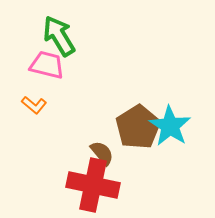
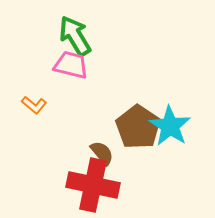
green arrow: moved 16 px right
pink trapezoid: moved 24 px right
brown pentagon: rotated 6 degrees counterclockwise
